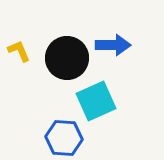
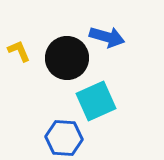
blue arrow: moved 6 px left, 8 px up; rotated 16 degrees clockwise
